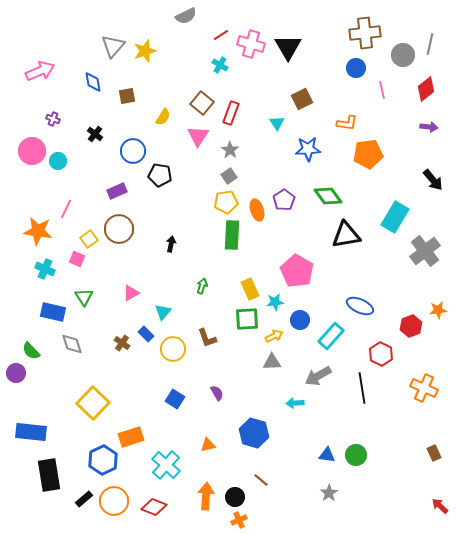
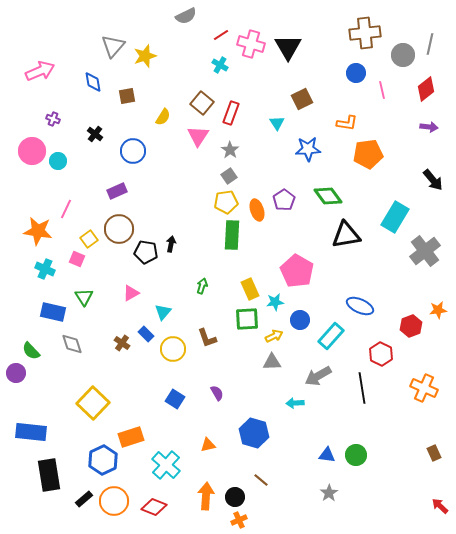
yellow star at (145, 51): moved 5 px down
blue circle at (356, 68): moved 5 px down
black pentagon at (160, 175): moved 14 px left, 77 px down
